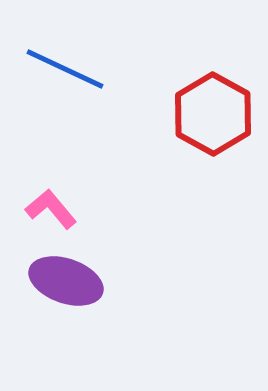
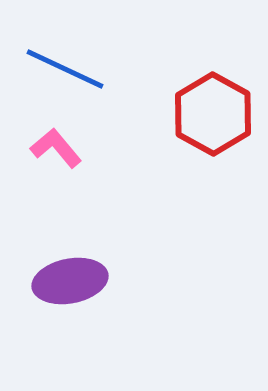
pink L-shape: moved 5 px right, 61 px up
purple ellipse: moved 4 px right; rotated 30 degrees counterclockwise
